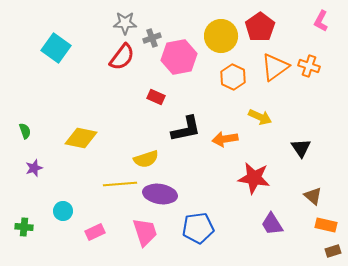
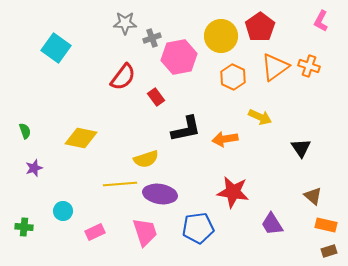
red semicircle: moved 1 px right, 20 px down
red rectangle: rotated 30 degrees clockwise
red star: moved 21 px left, 14 px down
brown rectangle: moved 4 px left
